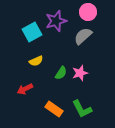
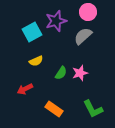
green L-shape: moved 11 px right
